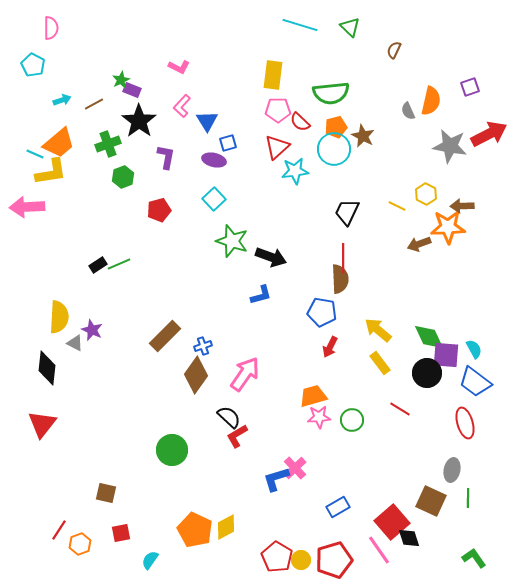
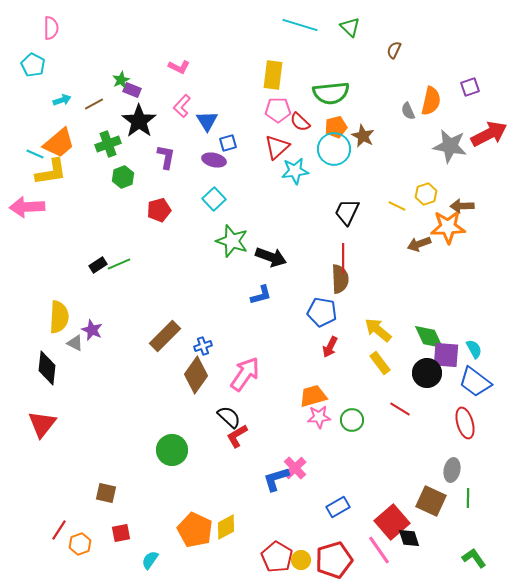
yellow hexagon at (426, 194): rotated 15 degrees clockwise
